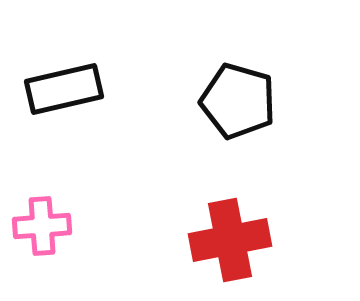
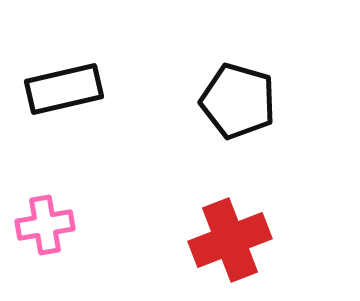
pink cross: moved 3 px right, 1 px up; rotated 6 degrees counterclockwise
red cross: rotated 10 degrees counterclockwise
